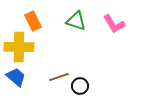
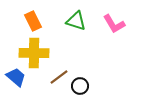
yellow cross: moved 15 px right, 6 px down
brown line: rotated 18 degrees counterclockwise
